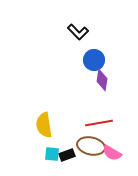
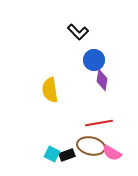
yellow semicircle: moved 6 px right, 35 px up
cyan square: rotated 21 degrees clockwise
